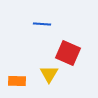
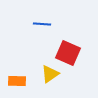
yellow triangle: moved 1 px right; rotated 24 degrees clockwise
